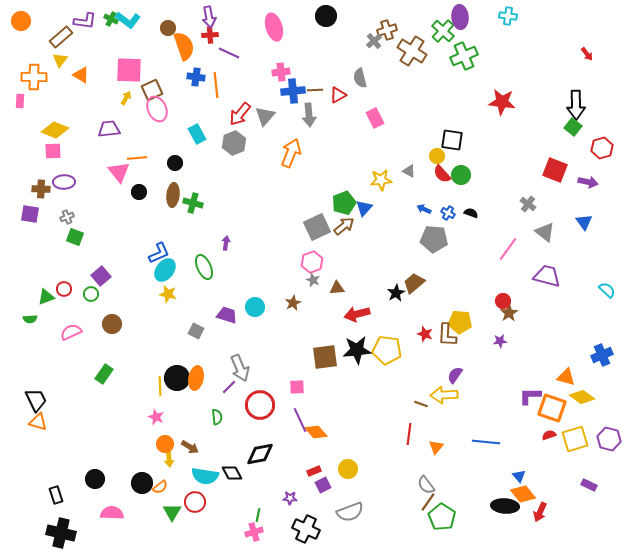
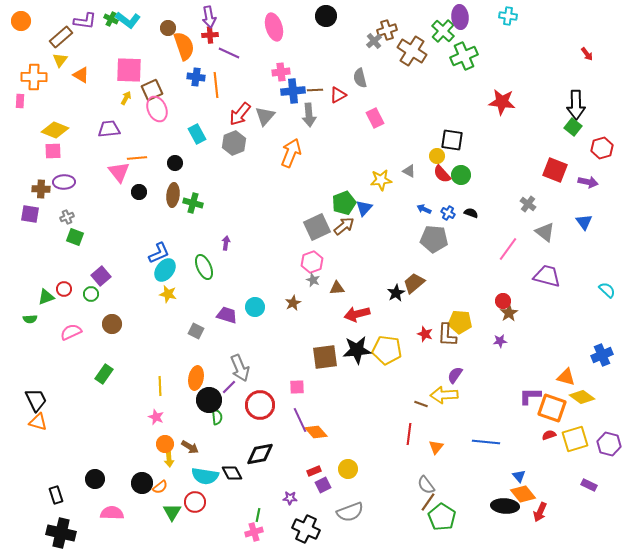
black circle at (177, 378): moved 32 px right, 22 px down
purple hexagon at (609, 439): moved 5 px down
